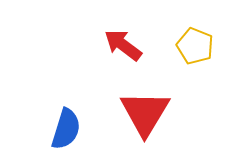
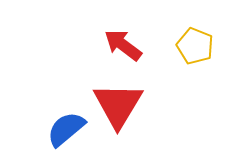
red triangle: moved 27 px left, 8 px up
blue semicircle: rotated 147 degrees counterclockwise
